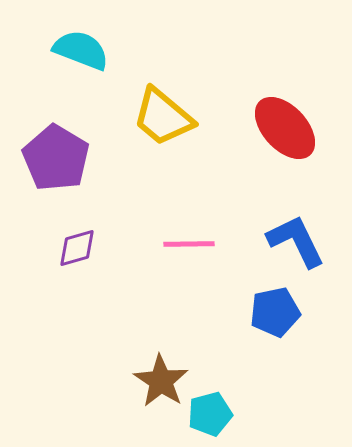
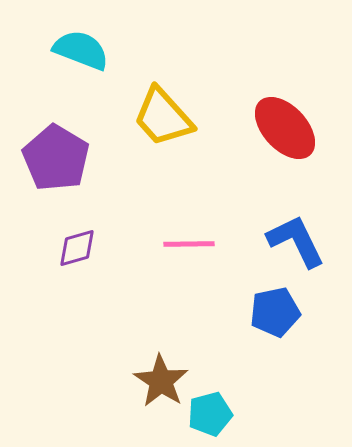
yellow trapezoid: rotated 8 degrees clockwise
